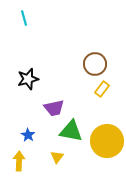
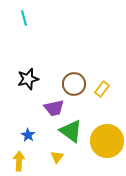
brown circle: moved 21 px left, 20 px down
green triangle: rotated 25 degrees clockwise
